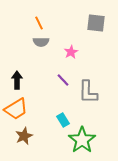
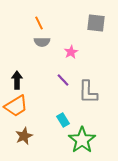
gray semicircle: moved 1 px right
orange trapezoid: moved 3 px up
